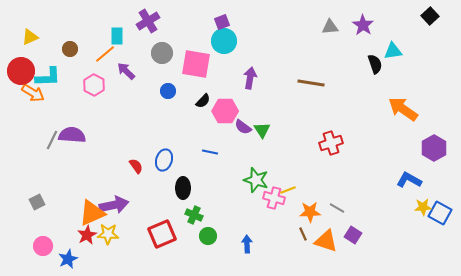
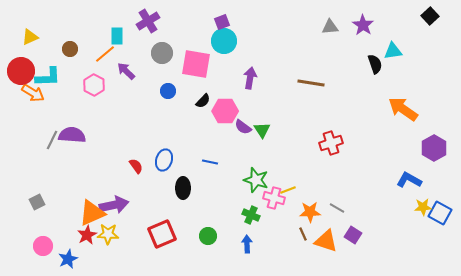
blue line at (210, 152): moved 10 px down
green cross at (194, 215): moved 57 px right
